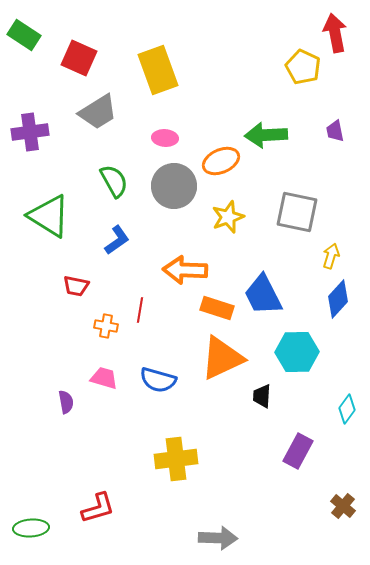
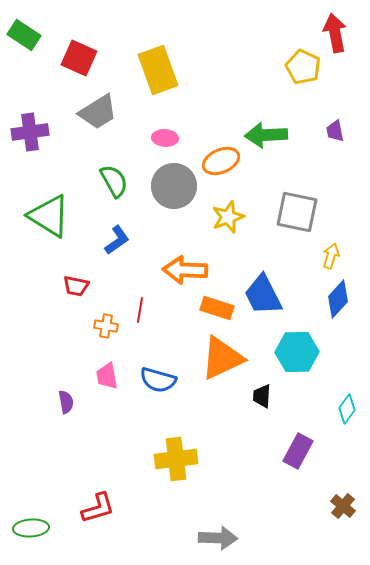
pink trapezoid: moved 3 px right, 2 px up; rotated 116 degrees counterclockwise
